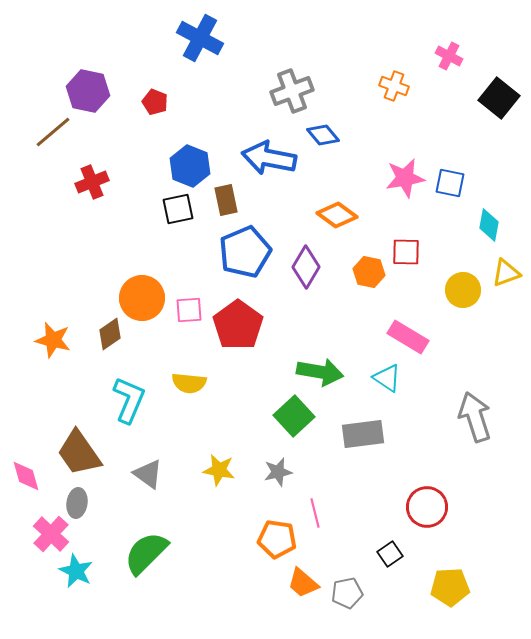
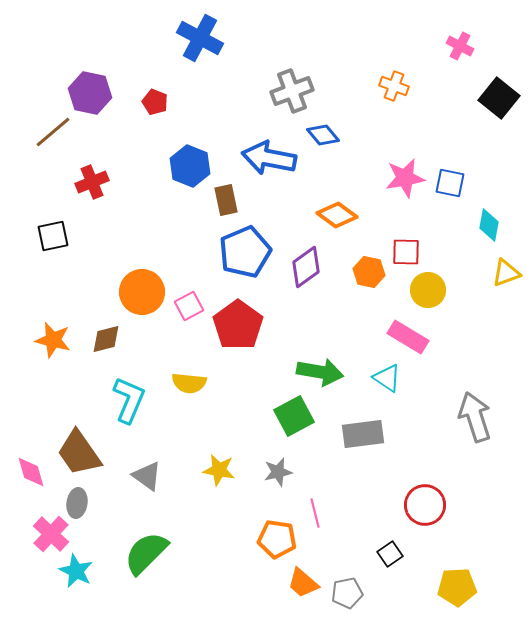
pink cross at (449, 56): moved 11 px right, 10 px up
purple hexagon at (88, 91): moved 2 px right, 2 px down
black square at (178, 209): moved 125 px left, 27 px down
purple diamond at (306, 267): rotated 24 degrees clockwise
yellow circle at (463, 290): moved 35 px left
orange circle at (142, 298): moved 6 px up
pink square at (189, 310): moved 4 px up; rotated 24 degrees counterclockwise
brown diamond at (110, 334): moved 4 px left, 5 px down; rotated 20 degrees clockwise
green square at (294, 416): rotated 15 degrees clockwise
gray triangle at (148, 474): moved 1 px left, 2 px down
pink diamond at (26, 476): moved 5 px right, 4 px up
red circle at (427, 507): moved 2 px left, 2 px up
yellow pentagon at (450, 587): moved 7 px right
